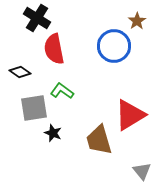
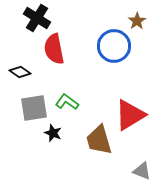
green L-shape: moved 5 px right, 11 px down
gray triangle: rotated 30 degrees counterclockwise
